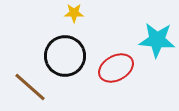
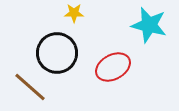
cyan star: moved 8 px left, 15 px up; rotated 9 degrees clockwise
black circle: moved 8 px left, 3 px up
red ellipse: moved 3 px left, 1 px up
